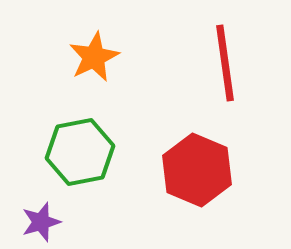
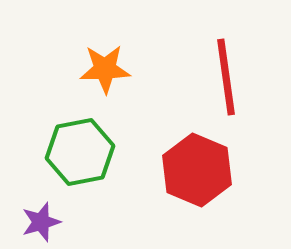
orange star: moved 11 px right, 12 px down; rotated 24 degrees clockwise
red line: moved 1 px right, 14 px down
